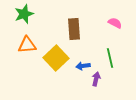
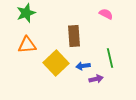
green star: moved 2 px right, 1 px up
pink semicircle: moved 9 px left, 9 px up
brown rectangle: moved 7 px down
yellow square: moved 5 px down
purple arrow: rotated 64 degrees clockwise
